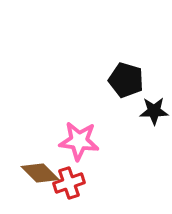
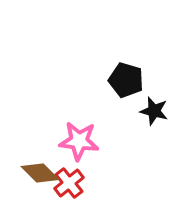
black star: rotated 16 degrees clockwise
red cross: rotated 20 degrees counterclockwise
